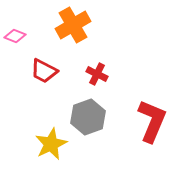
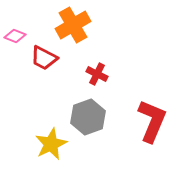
red trapezoid: moved 13 px up
